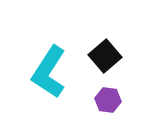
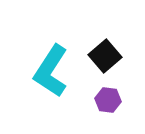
cyan L-shape: moved 2 px right, 1 px up
